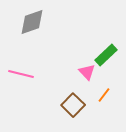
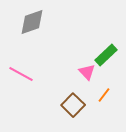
pink line: rotated 15 degrees clockwise
